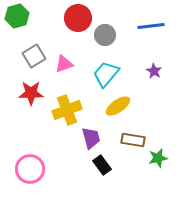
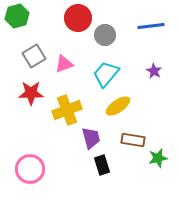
black rectangle: rotated 18 degrees clockwise
